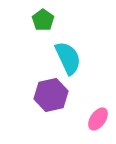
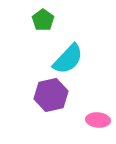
cyan semicircle: moved 1 px down; rotated 68 degrees clockwise
pink ellipse: moved 1 px down; rotated 60 degrees clockwise
